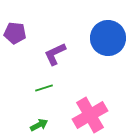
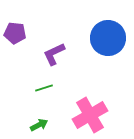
purple L-shape: moved 1 px left
